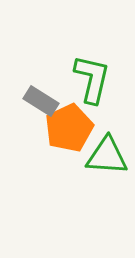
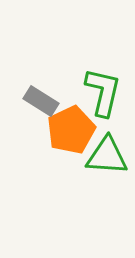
green L-shape: moved 11 px right, 13 px down
orange pentagon: moved 2 px right, 2 px down
